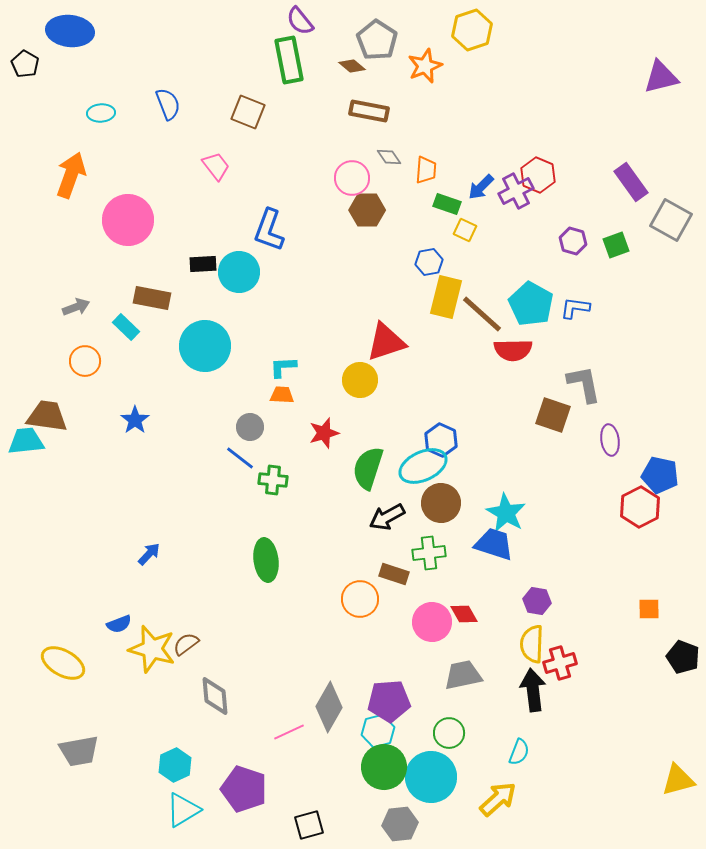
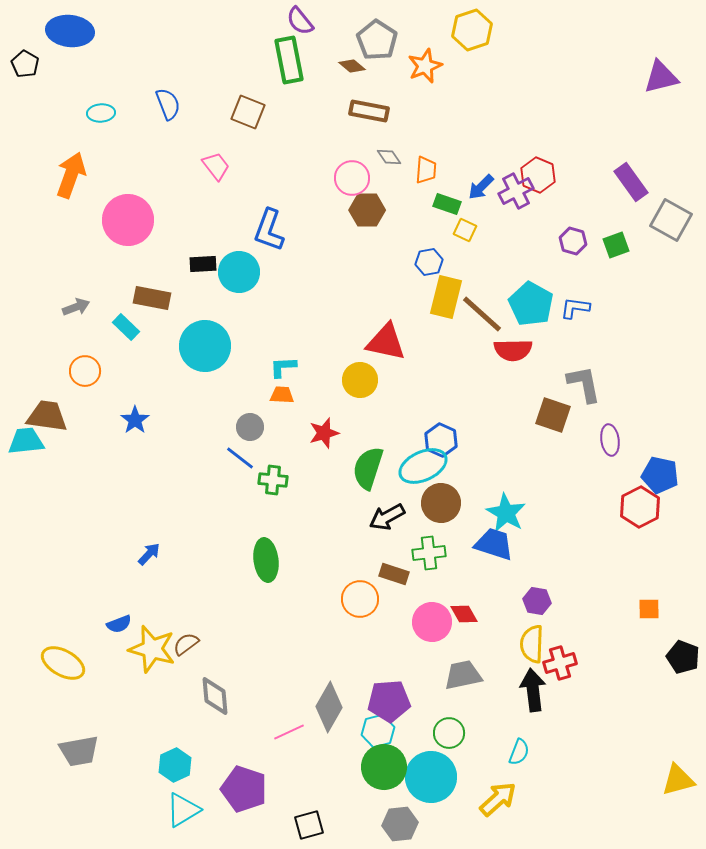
red triangle at (386, 342): rotated 30 degrees clockwise
orange circle at (85, 361): moved 10 px down
